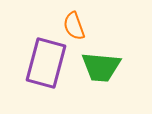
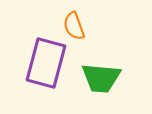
green trapezoid: moved 11 px down
